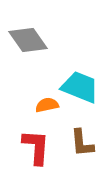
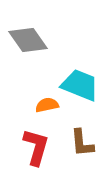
cyan trapezoid: moved 2 px up
red L-shape: rotated 12 degrees clockwise
